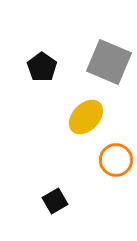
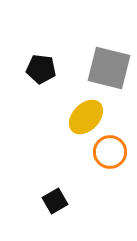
gray square: moved 6 px down; rotated 9 degrees counterclockwise
black pentagon: moved 1 px left, 2 px down; rotated 28 degrees counterclockwise
orange circle: moved 6 px left, 8 px up
